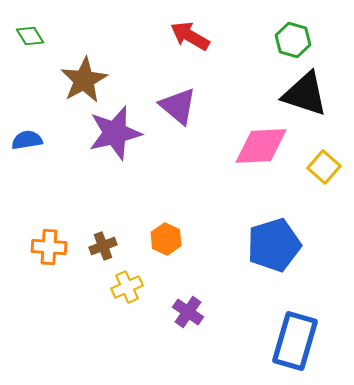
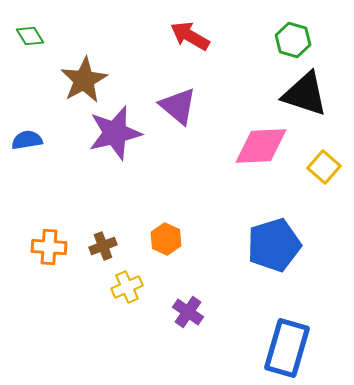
blue rectangle: moved 8 px left, 7 px down
